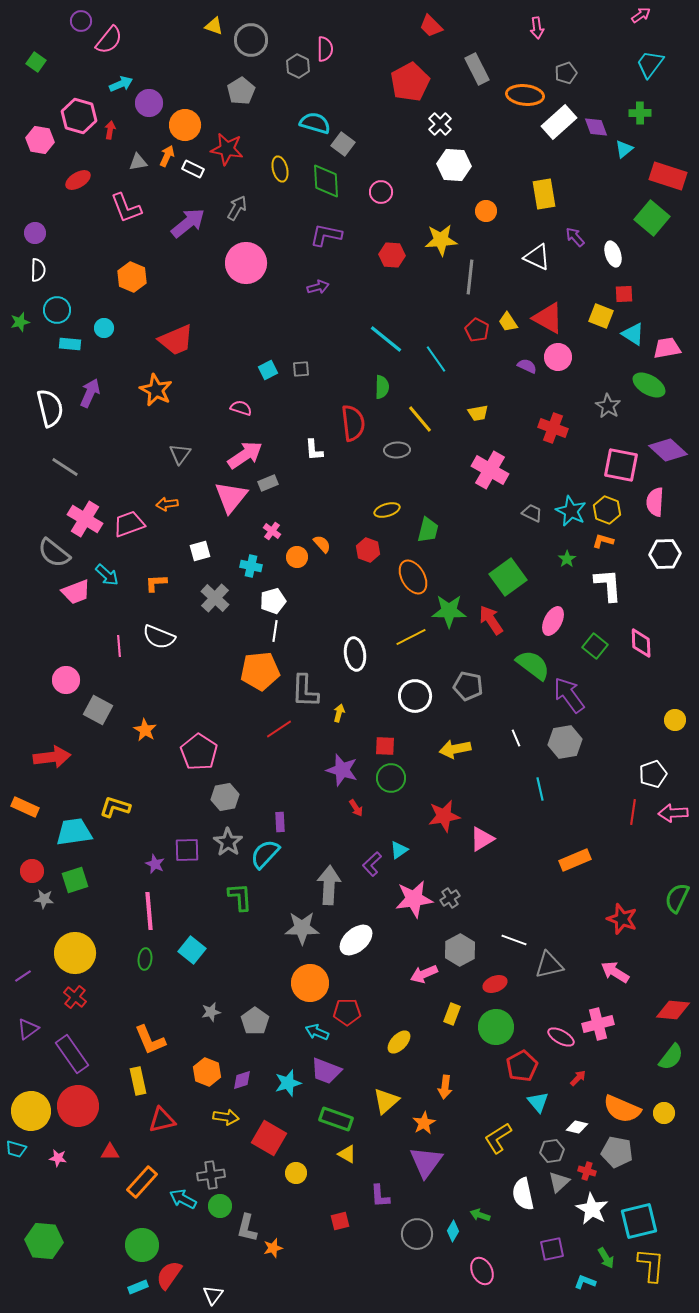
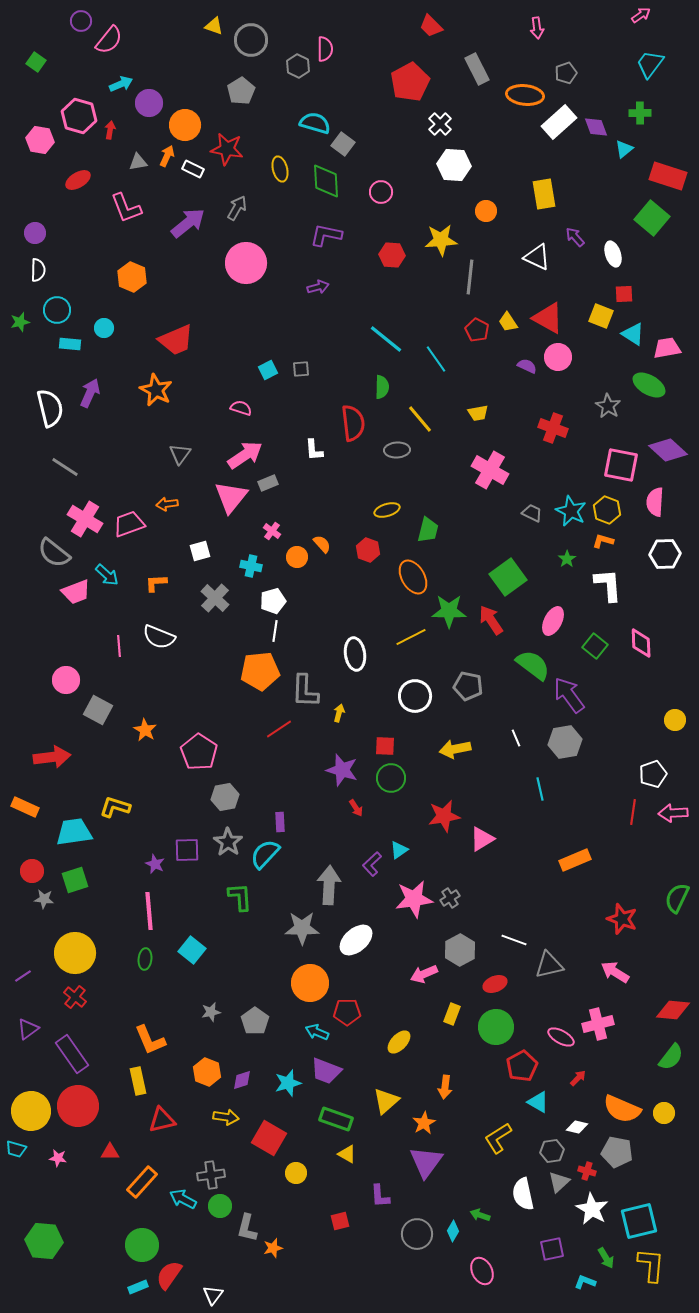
cyan triangle at (538, 1102): rotated 20 degrees counterclockwise
